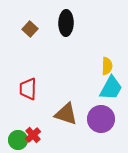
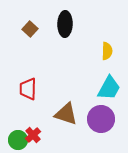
black ellipse: moved 1 px left, 1 px down
yellow semicircle: moved 15 px up
cyan trapezoid: moved 2 px left
